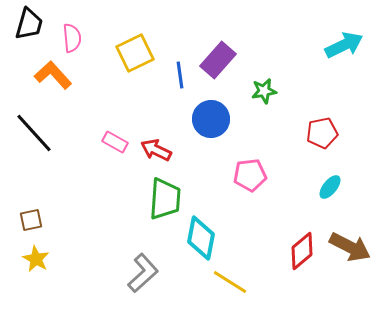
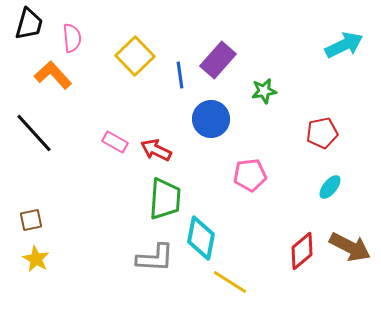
yellow square: moved 3 px down; rotated 18 degrees counterclockwise
gray L-shape: moved 12 px right, 15 px up; rotated 45 degrees clockwise
